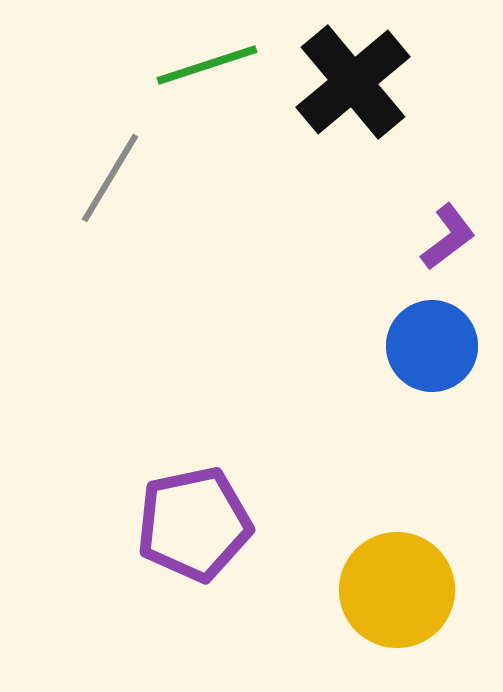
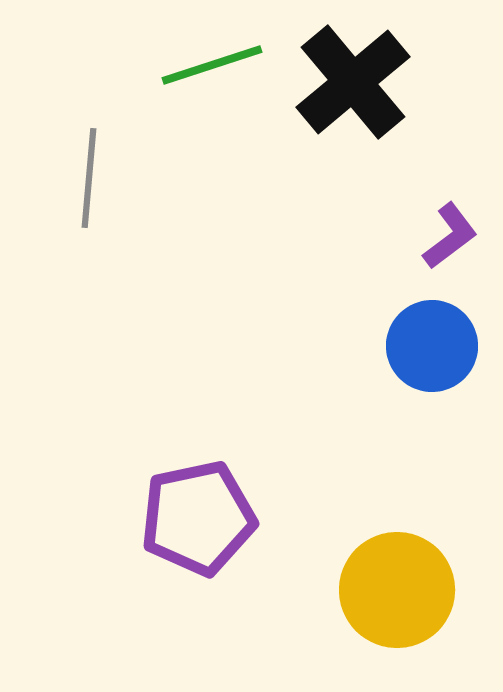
green line: moved 5 px right
gray line: moved 21 px left; rotated 26 degrees counterclockwise
purple L-shape: moved 2 px right, 1 px up
purple pentagon: moved 4 px right, 6 px up
